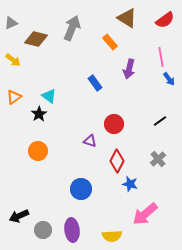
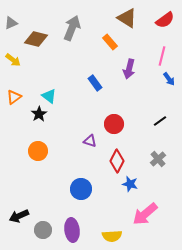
pink line: moved 1 px right, 1 px up; rotated 24 degrees clockwise
